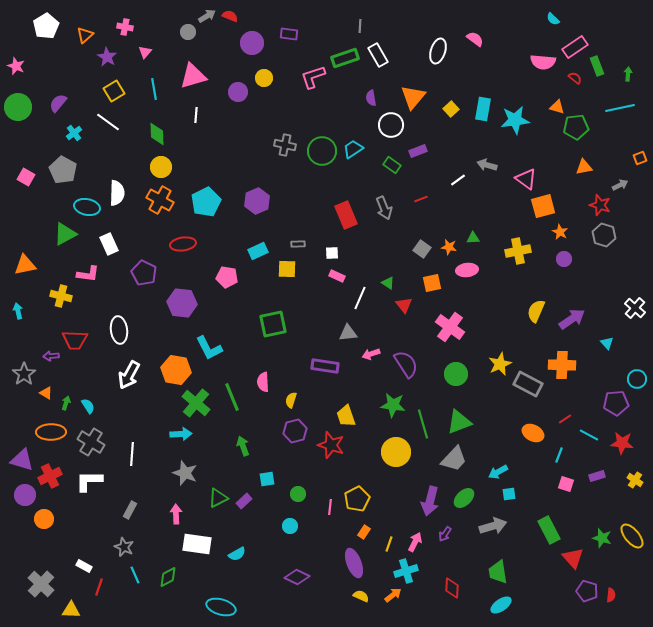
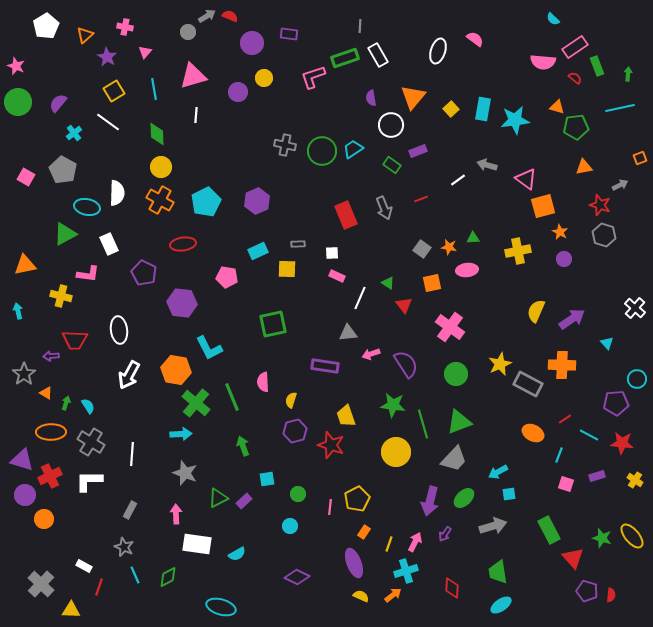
green circle at (18, 107): moved 5 px up
